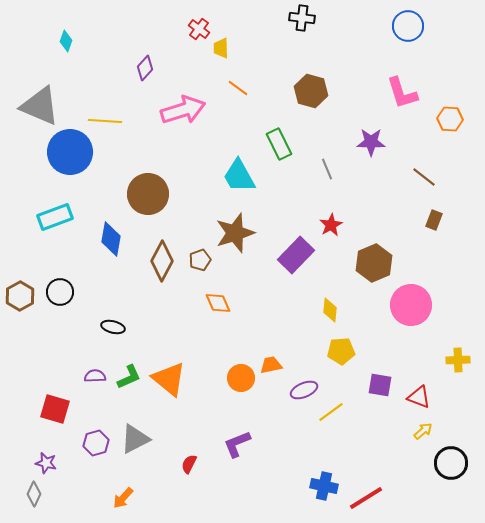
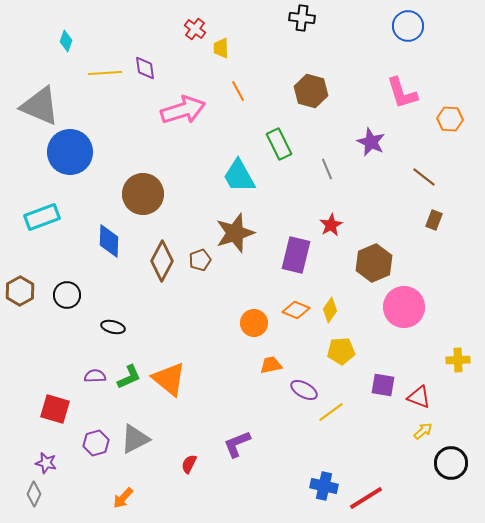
red cross at (199, 29): moved 4 px left
purple diamond at (145, 68): rotated 50 degrees counterclockwise
orange line at (238, 88): moved 3 px down; rotated 25 degrees clockwise
yellow line at (105, 121): moved 48 px up; rotated 8 degrees counterclockwise
purple star at (371, 142): rotated 24 degrees clockwise
brown circle at (148, 194): moved 5 px left
cyan rectangle at (55, 217): moved 13 px left
blue diamond at (111, 239): moved 2 px left, 2 px down; rotated 8 degrees counterclockwise
purple rectangle at (296, 255): rotated 30 degrees counterclockwise
black circle at (60, 292): moved 7 px right, 3 px down
brown hexagon at (20, 296): moved 5 px up
orange diamond at (218, 303): moved 78 px right, 7 px down; rotated 44 degrees counterclockwise
pink circle at (411, 305): moved 7 px left, 2 px down
yellow diamond at (330, 310): rotated 30 degrees clockwise
orange circle at (241, 378): moved 13 px right, 55 px up
purple square at (380, 385): moved 3 px right
purple ellipse at (304, 390): rotated 52 degrees clockwise
